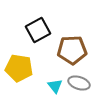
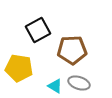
cyan triangle: rotated 21 degrees counterclockwise
